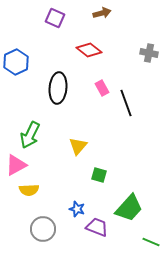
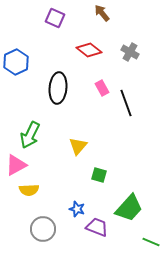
brown arrow: rotated 114 degrees counterclockwise
gray cross: moved 19 px left, 1 px up; rotated 18 degrees clockwise
